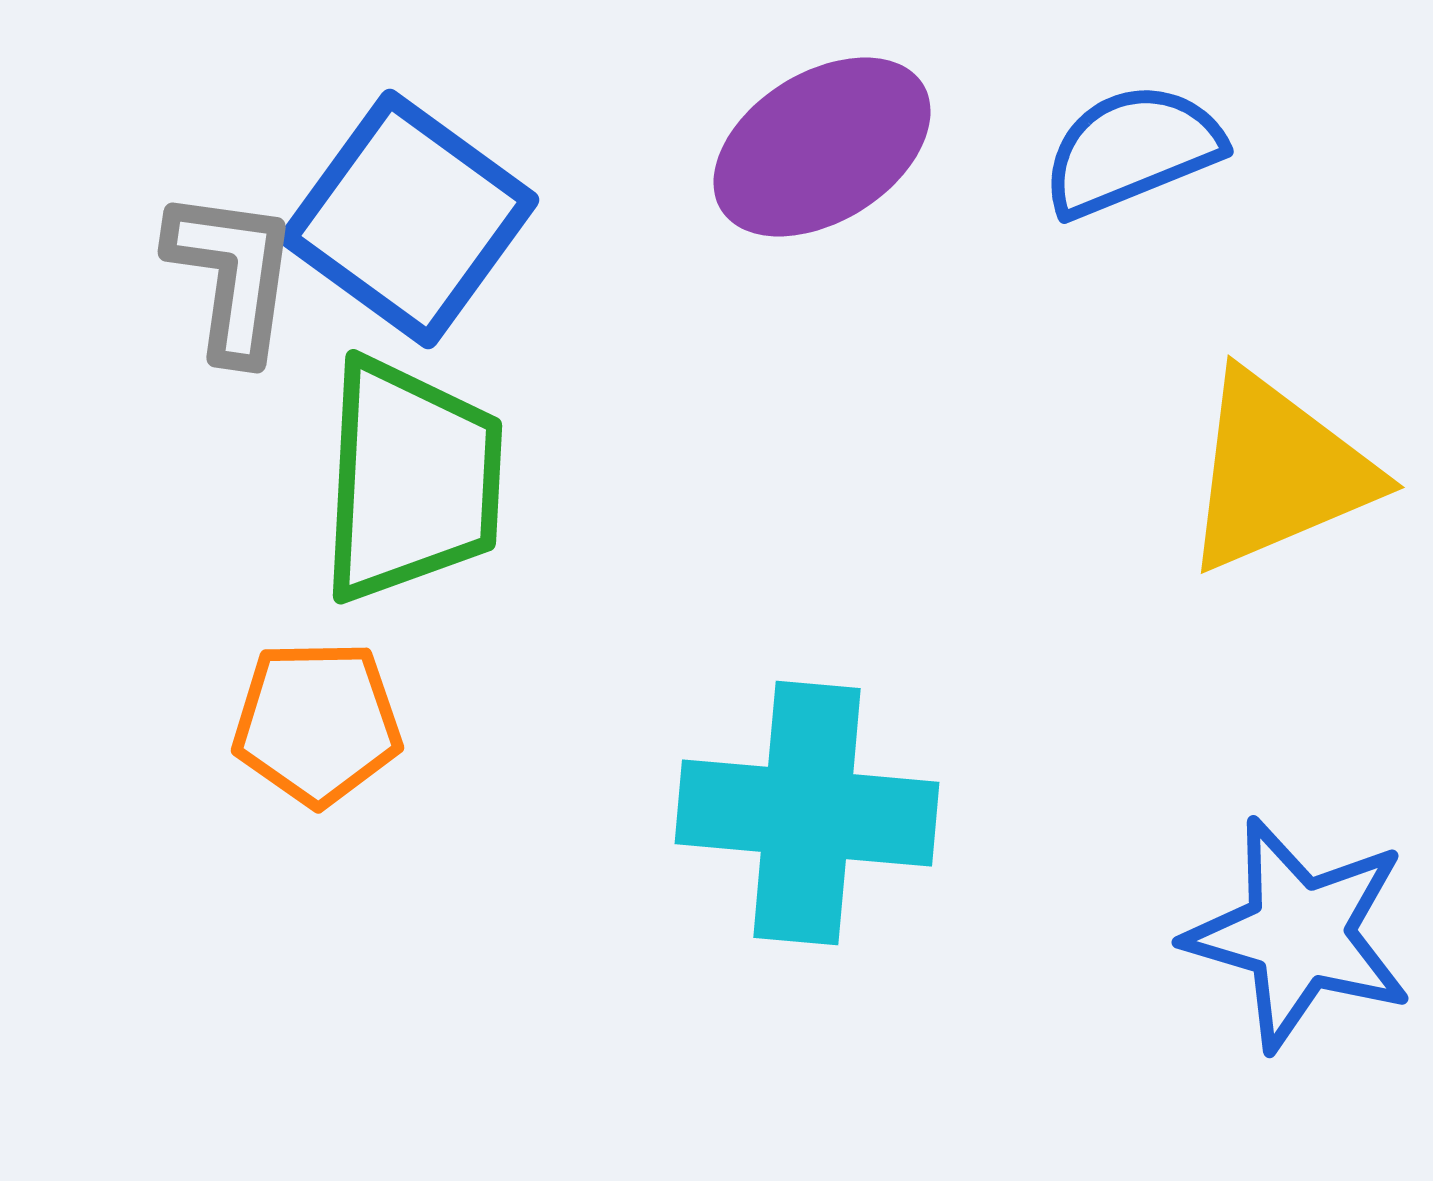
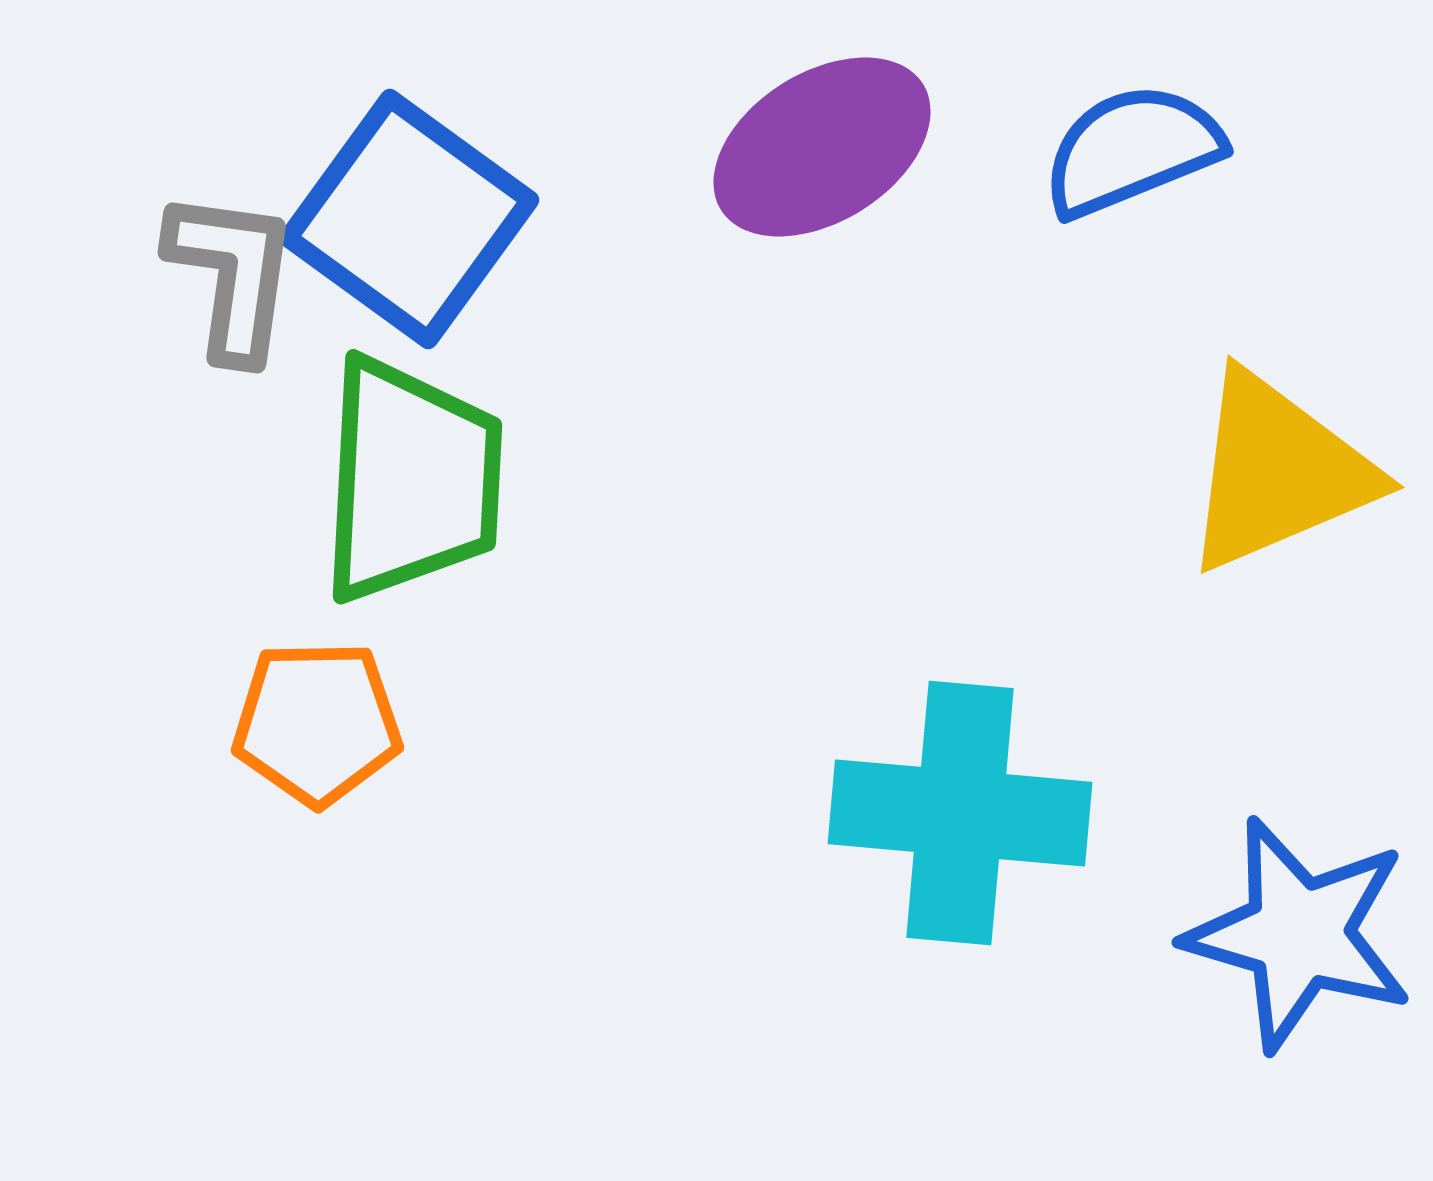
cyan cross: moved 153 px right
